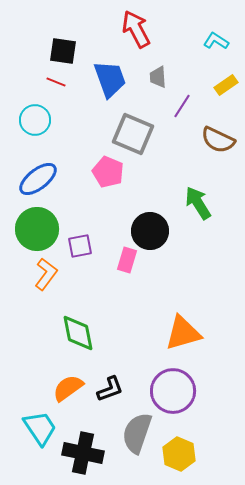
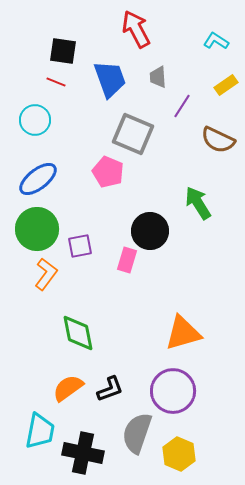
cyan trapezoid: moved 3 px down; rotated 45 degrees clockwise
